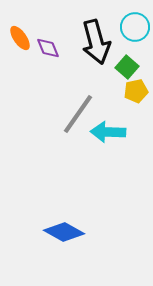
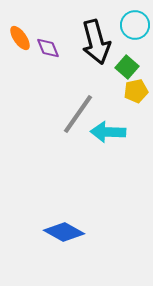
cyan circle: moved 2 px up
